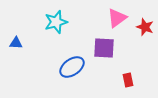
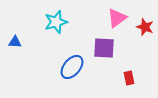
blue triangle: moved 1 px left, 1 px up
blue ellipse: rotated 15 degrees counterclockwise
red rectangle: moved 1 px right, 2 px up
